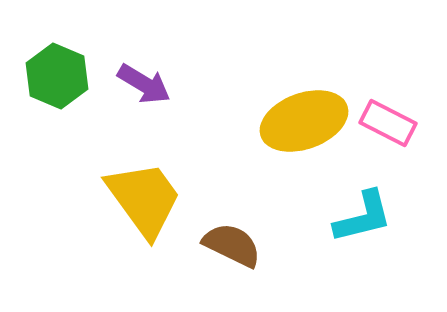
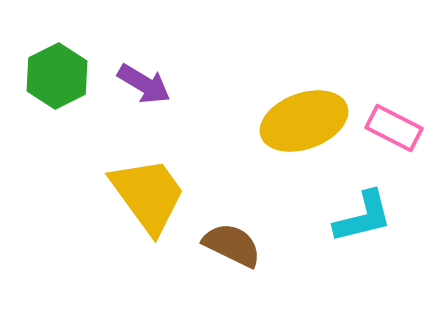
green hexagon: rotated 10 degrees clockwise
pink rectangle: moved 6 px right, 5 px down
yellow trapezoid: moved 4 px right, 4 px up
